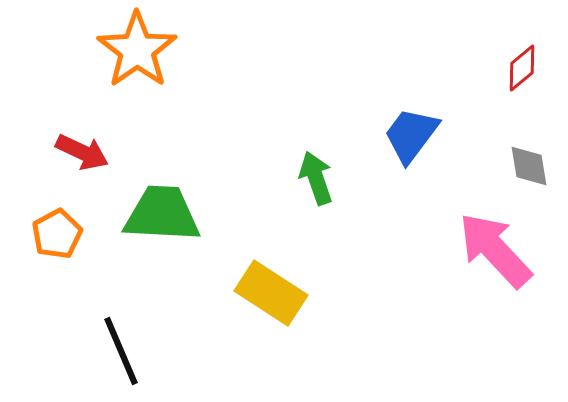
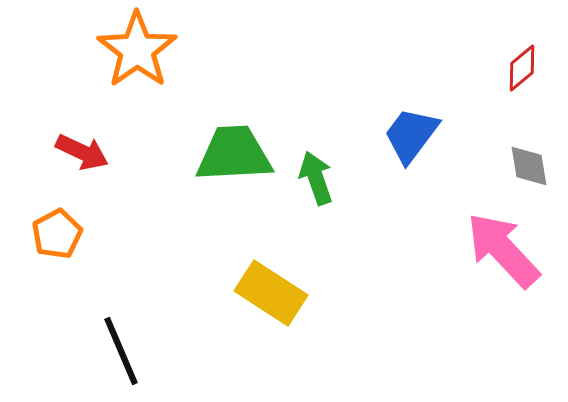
green trapezoid: moved 72 px right, 60 px up; rotated 6 degrees counterclockwise
pink arrow: moved 8 px right
